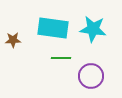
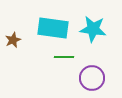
brown star: rotated 21 degrees counterclockwise
green line: moved 3 px right, 1 px up
purple circle: moved 1 px right, 2 px down
